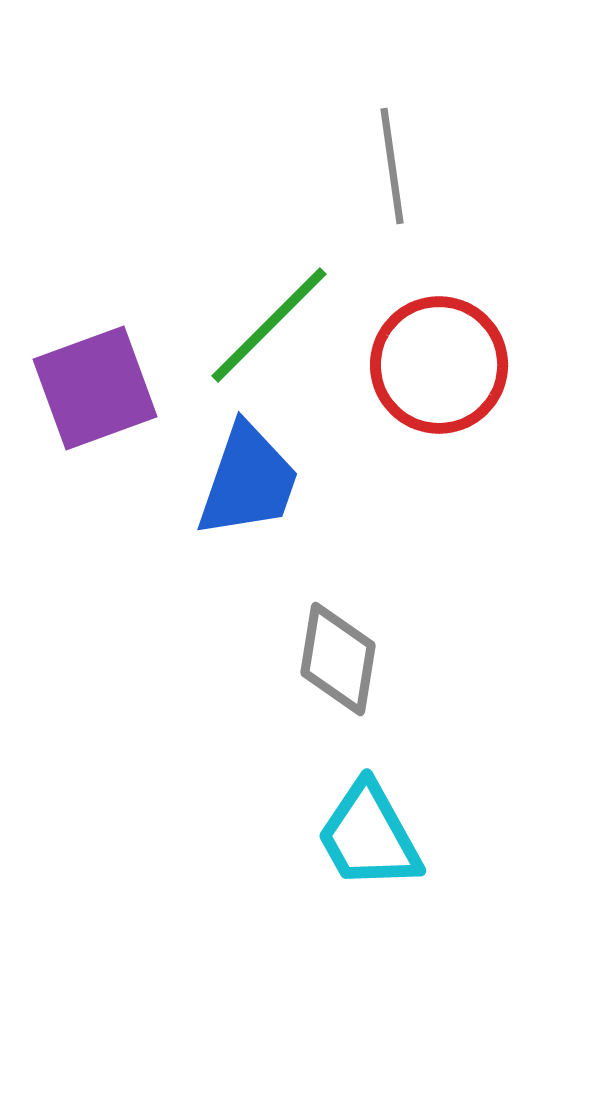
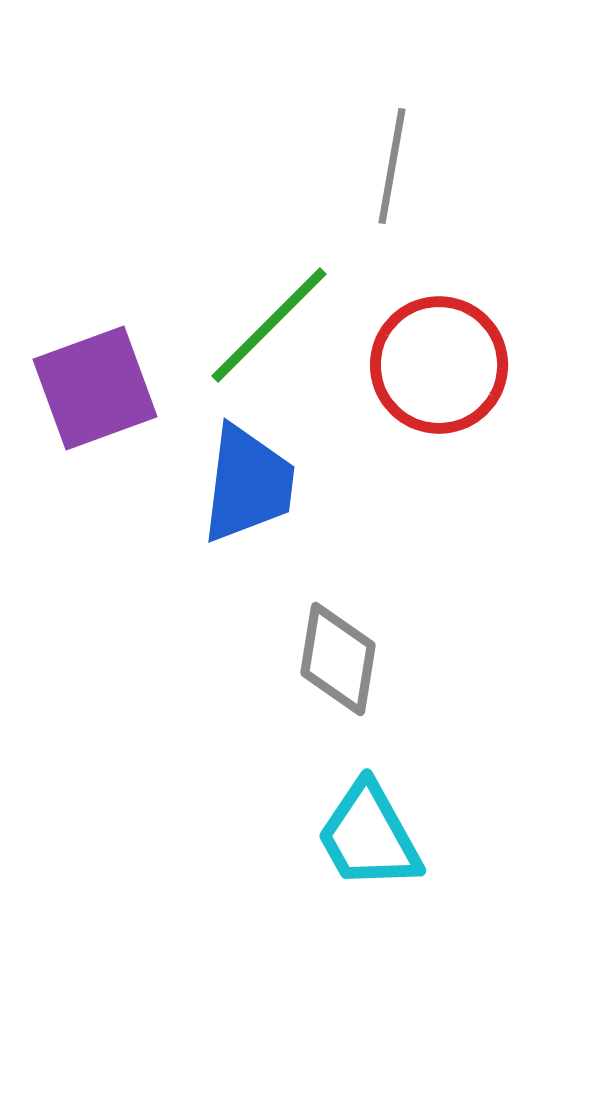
gray line: rotated 18 degrees clockwise
blue trapezoid: moved 3 px down; rotated 12 degrees counterclockwise
